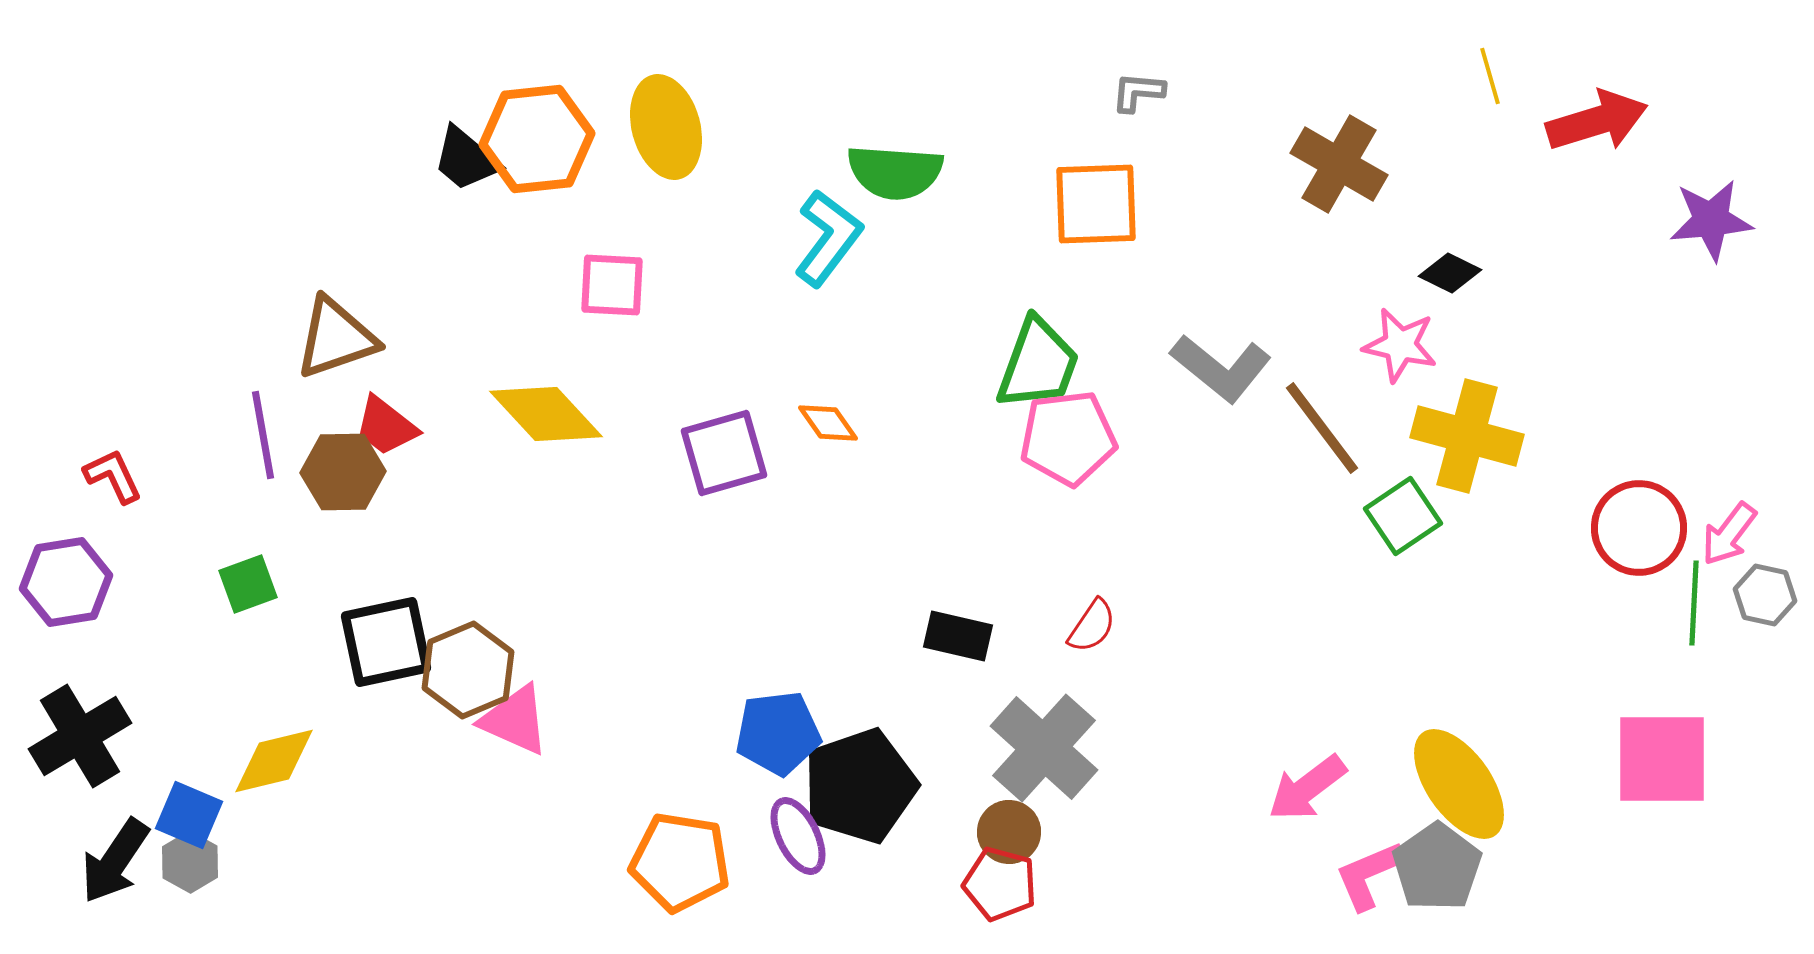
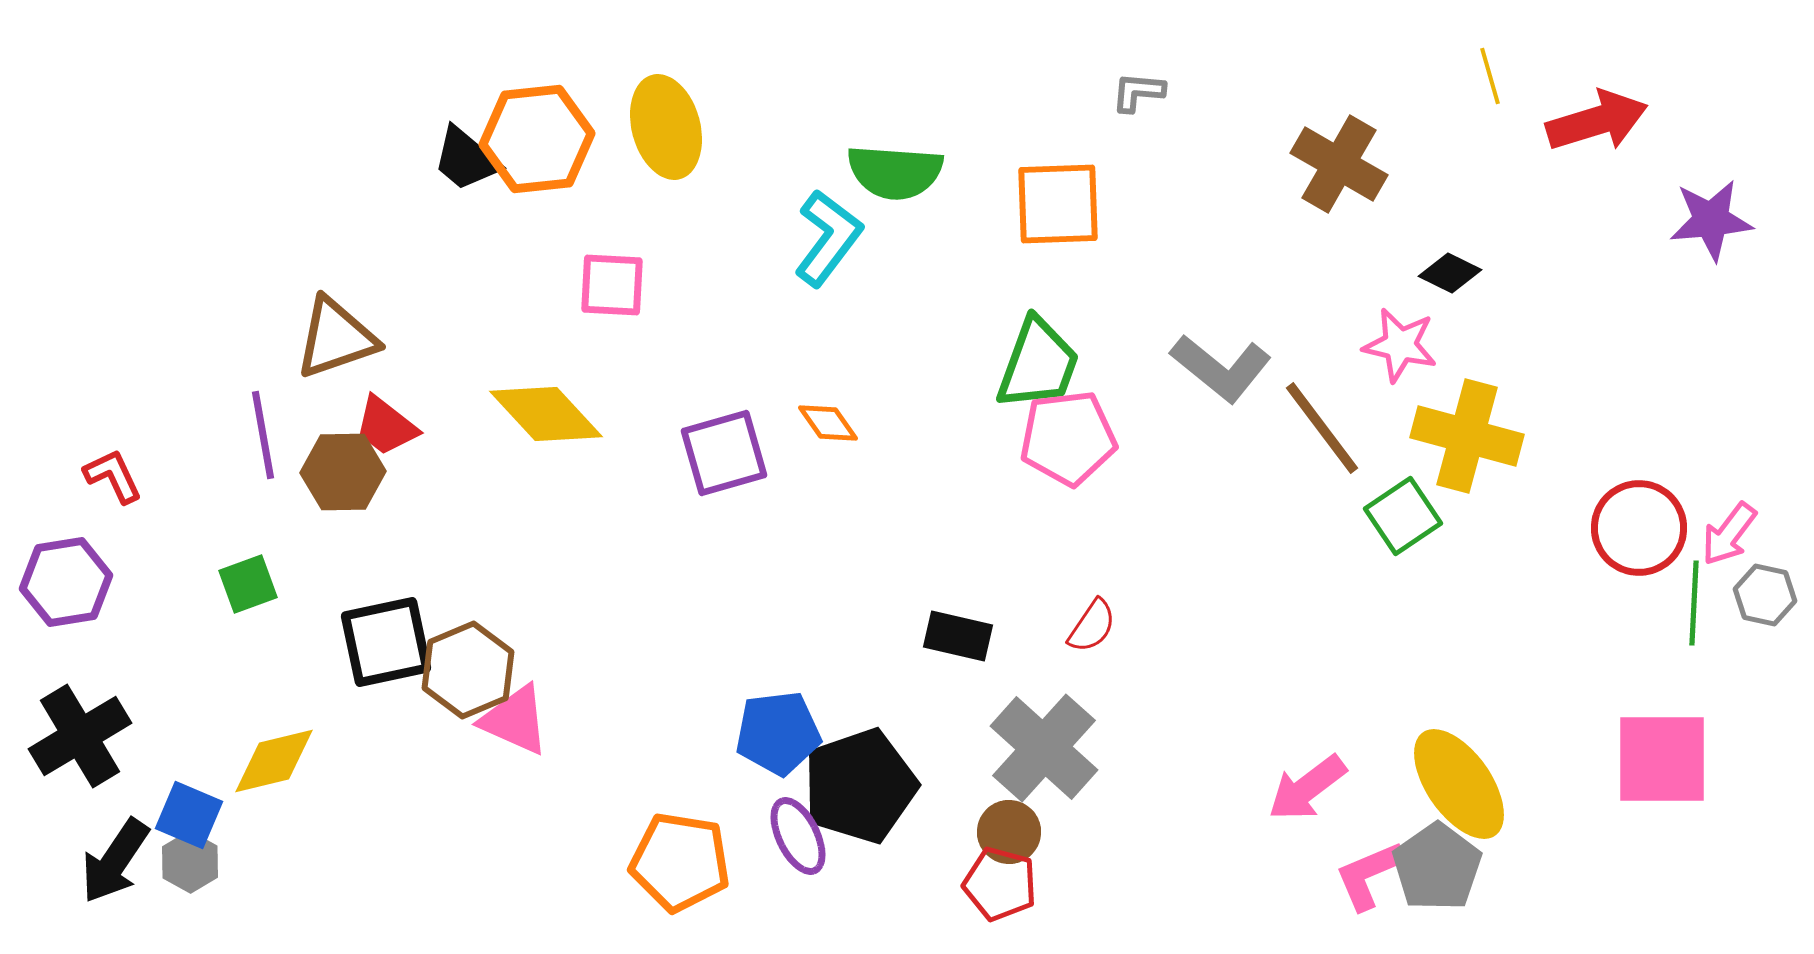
orange square at (1096, 204): moved 38 px left
